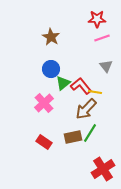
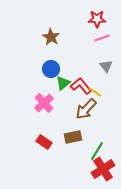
yellow line: rotated 24 degrees clockwise
green line: moved 7 px right, 18 px down
